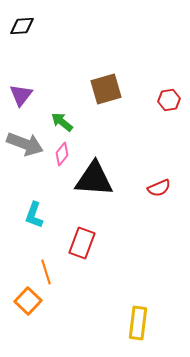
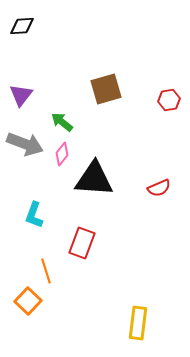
orange line: moved 1 px up
